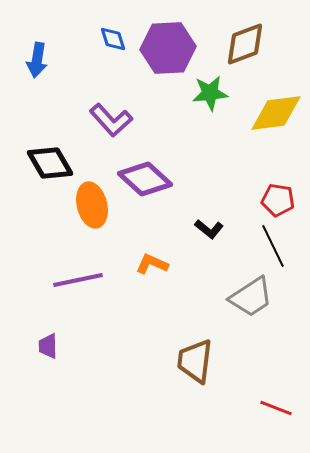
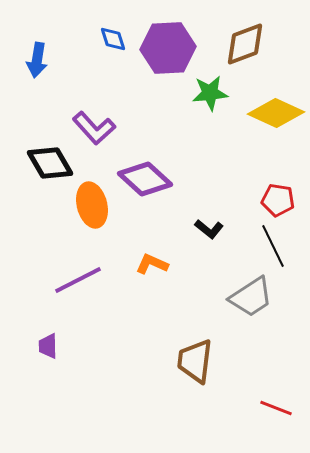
yellow diamond: rotated 32 degrees clockwise
purple L-shape: moved 17 px left, 8 px down
purple line: rotated 15 degrees counterclockwise
